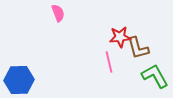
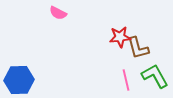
pink semicircle: rotated 138 degrees clockwise
pink line: moved 17 px right, 18 px down
